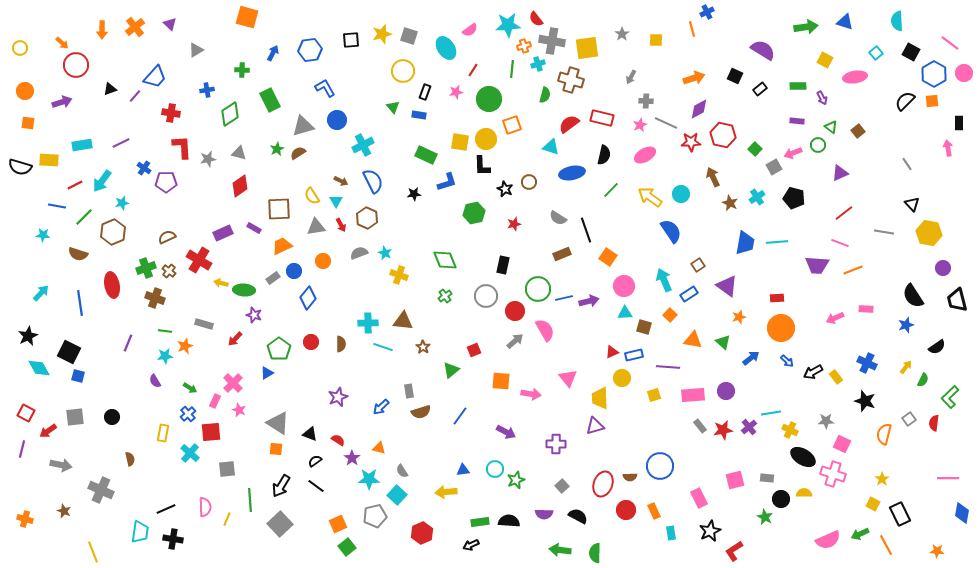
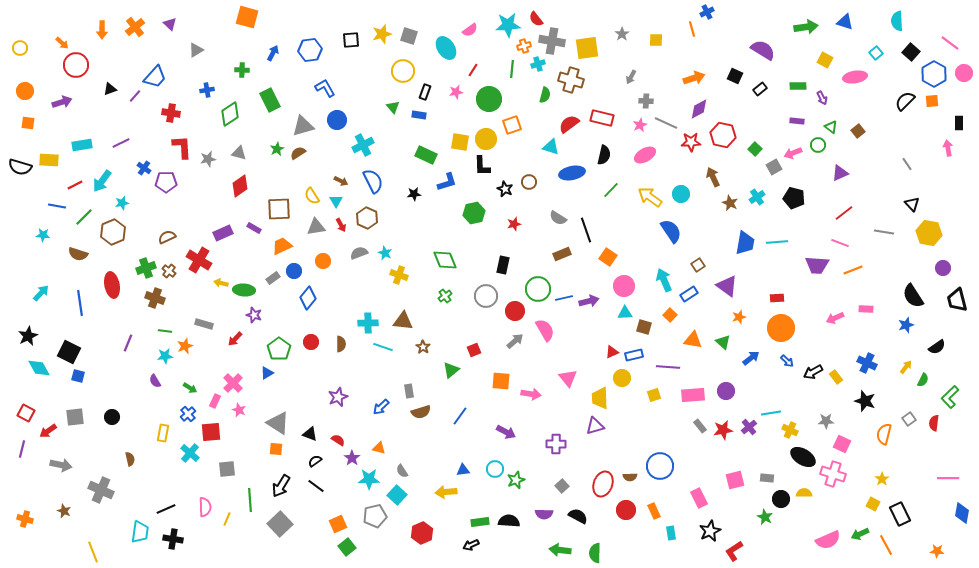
black square at (911, 52): rotated 12 degrees clockwise
